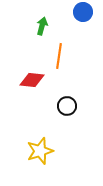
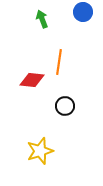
green arrow: moved 7 px up; rotated 36 degrees counterclockwise
orange line: moved 6 px down
black circle: moved 2 px left
